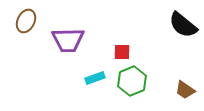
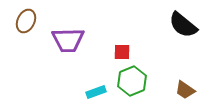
cyan rectangle: moved 1 px right, 14 px down
